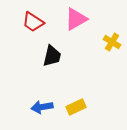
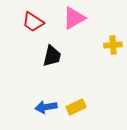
pink triangle: moved 2 px left, 1 px up
yellow cross: moved 1 px right, 3 px down; rotated 36 degrees counterclockwise
blue arrow: moved 4 px right
